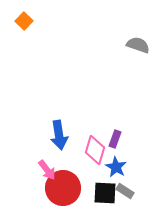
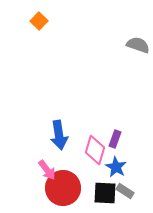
orange square: moved 15 px right
